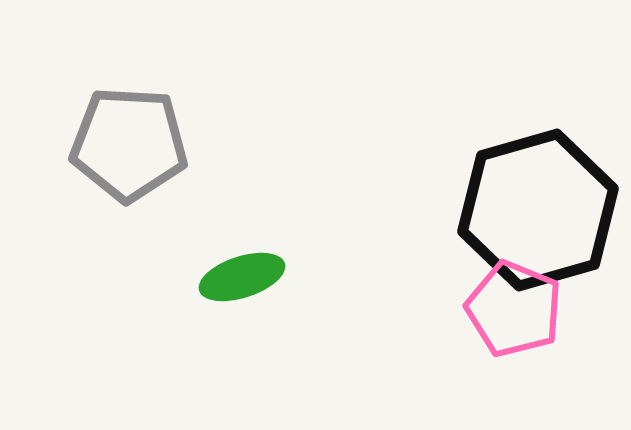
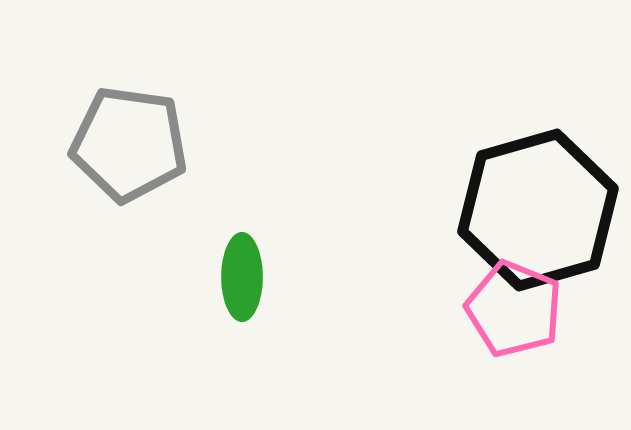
gray pentagon: rotated 5 degrees clockwise
green ellipse: rotated 72 degrees counterclockwise
